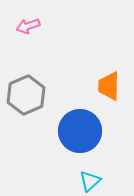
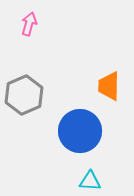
pink arrow: moved 1 px right, 2 px up; rotated 125 degrees clockwise
gray hexagon: moved 2 px left
cyan triangle: rotated 45 degrees clockwise
